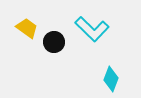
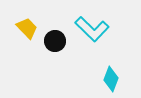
yellow trapezoid: rotated 10 degrees clockwise
black circle: moved 1 px right, 1 px up
